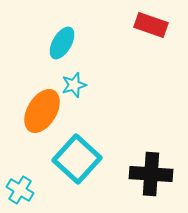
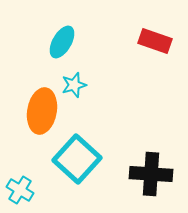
red rectangle: moved 4 px right, 16 px down
cyan ellipse: moved 1 px up
orange ellipse: rotated 21 degrees counterclockwise
